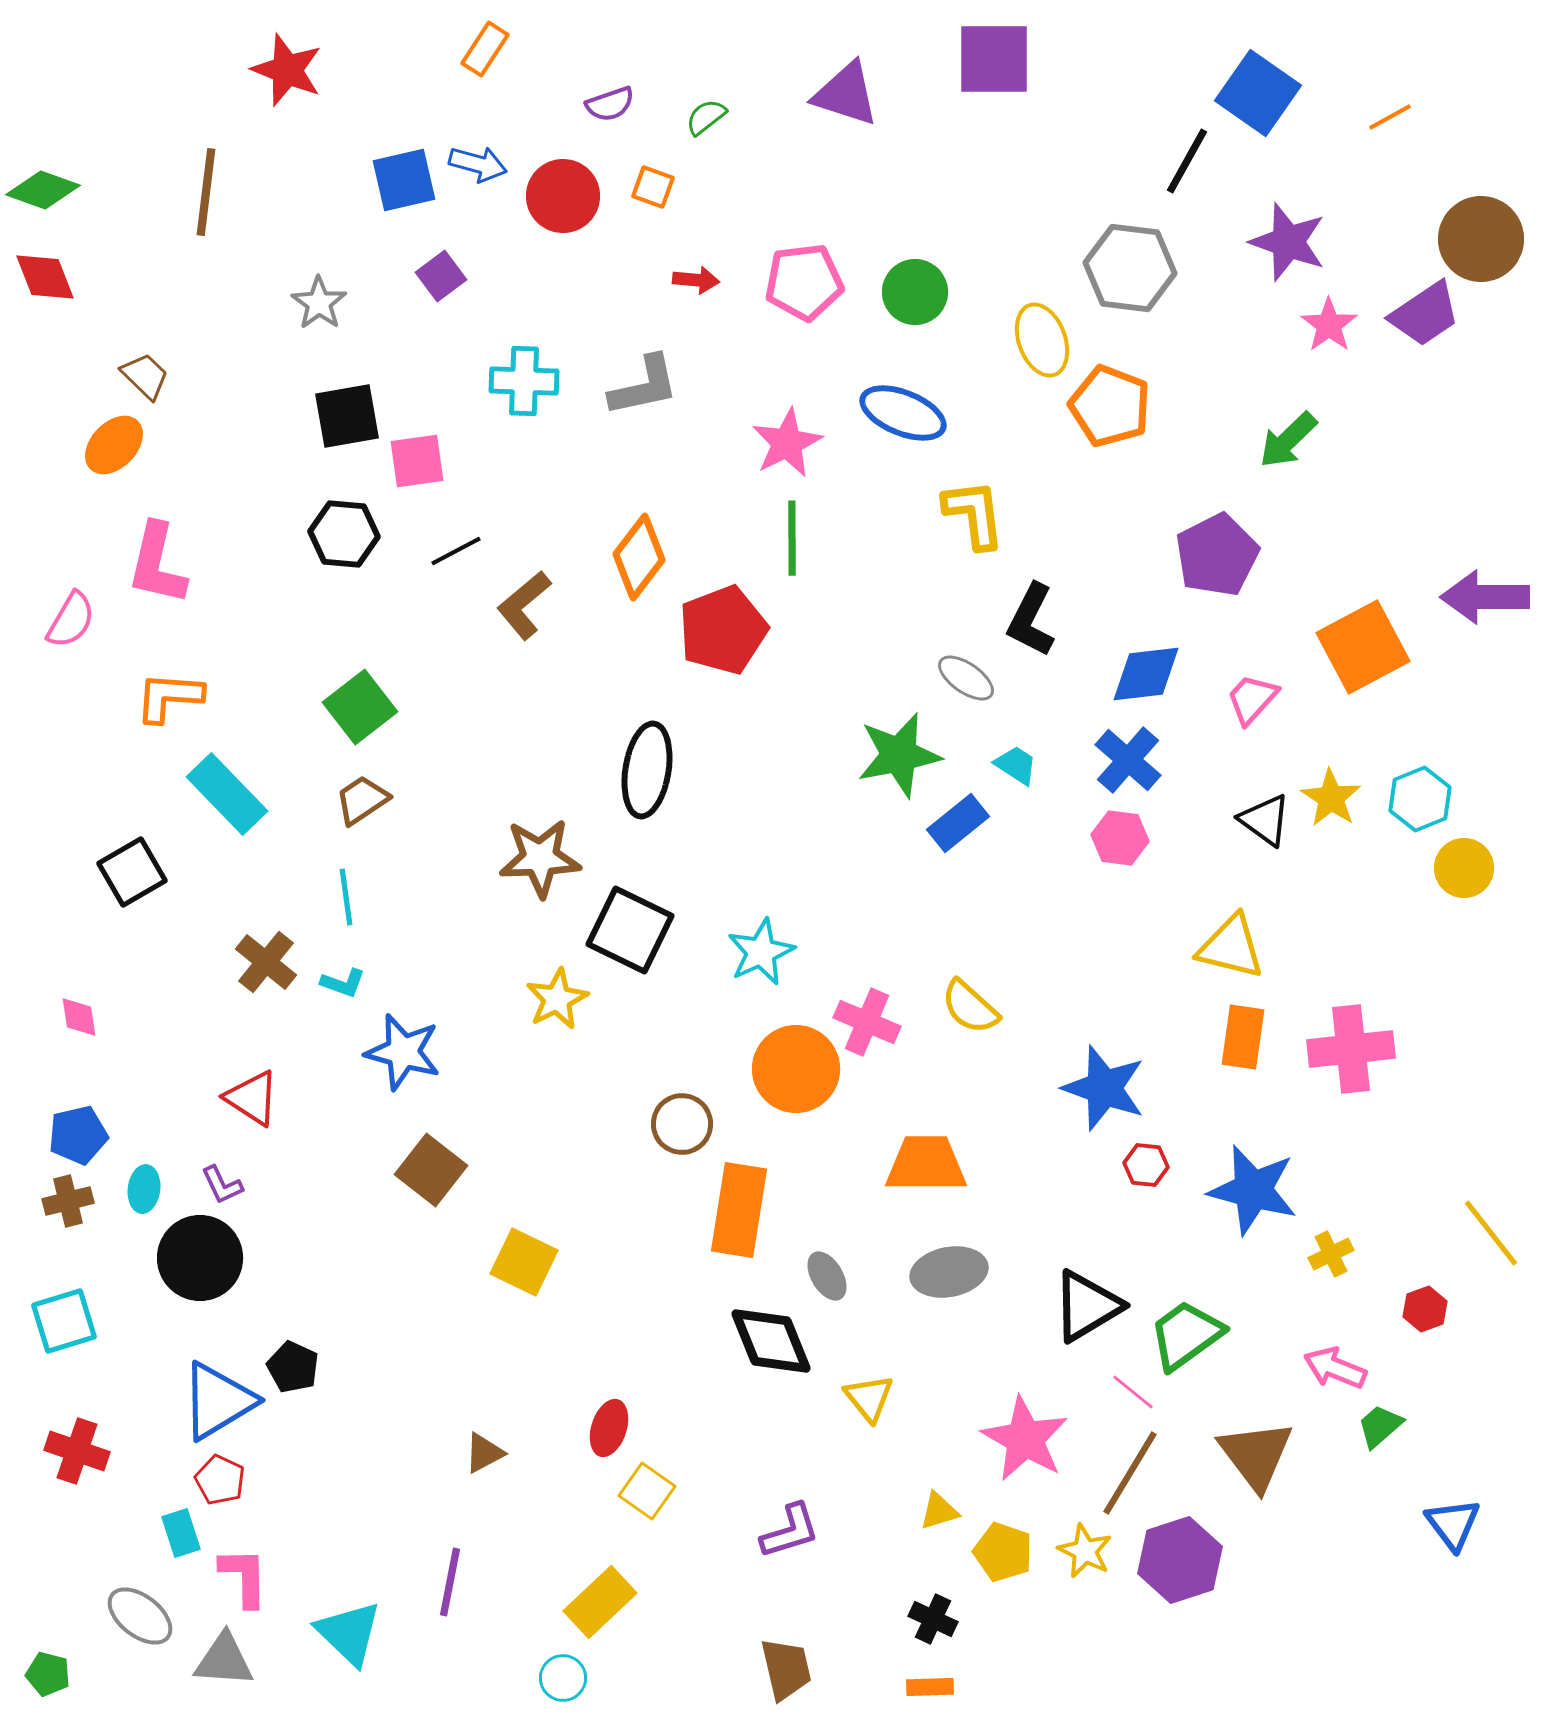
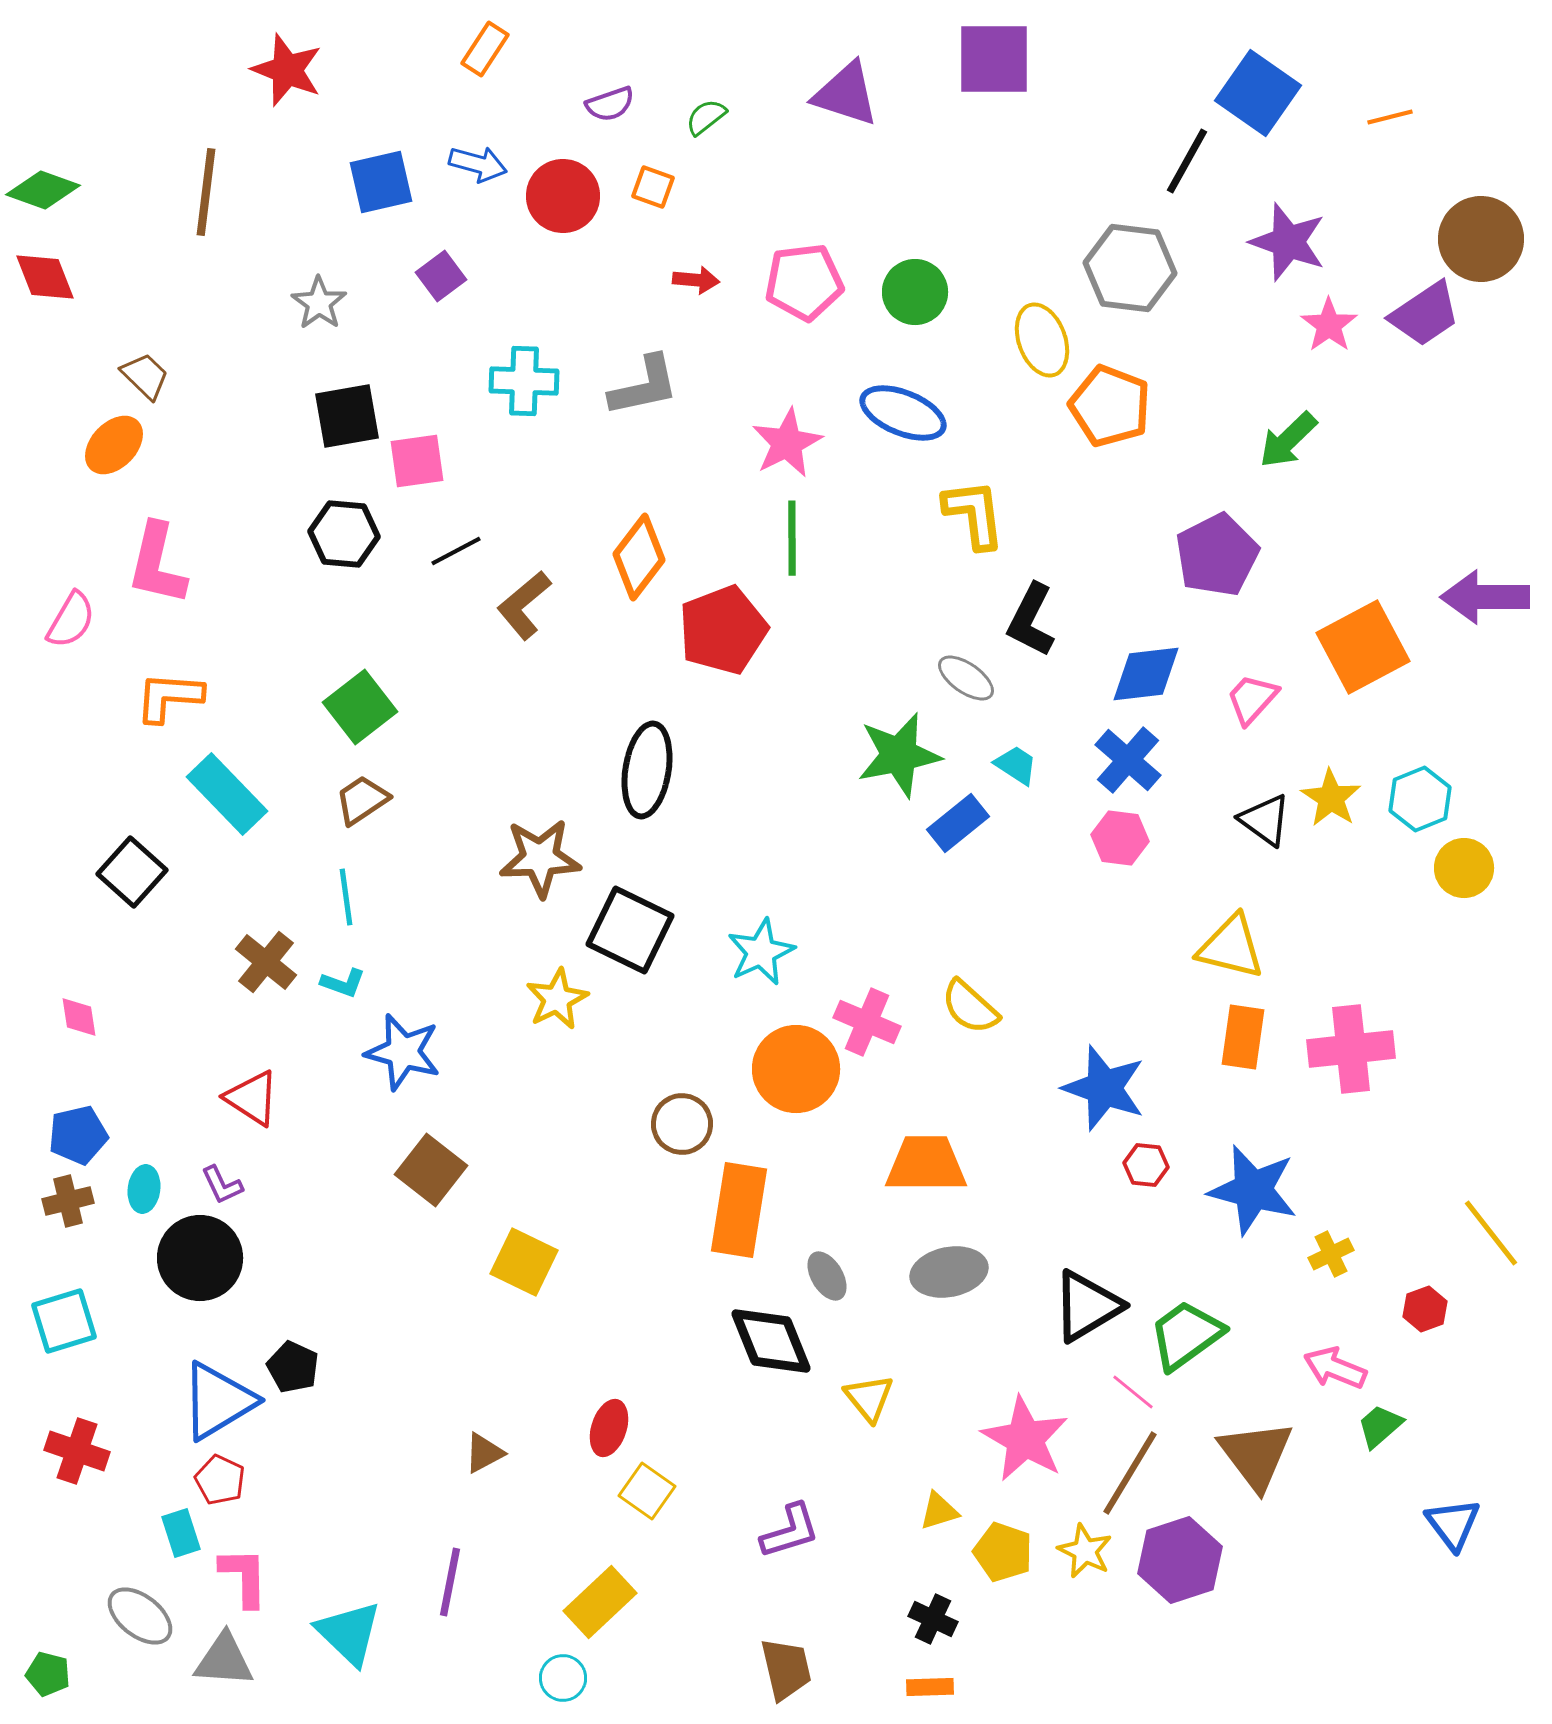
orange line at (1390, 117): rotated 15 degrees clockwise
blue square at (404, 180): moved 23 px left, 2 px down
black square at (132, 872): rotated 18 degrees counterclockwise
